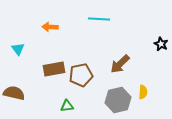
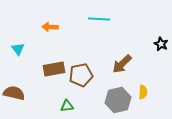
brown arrow: moved 2 px right
